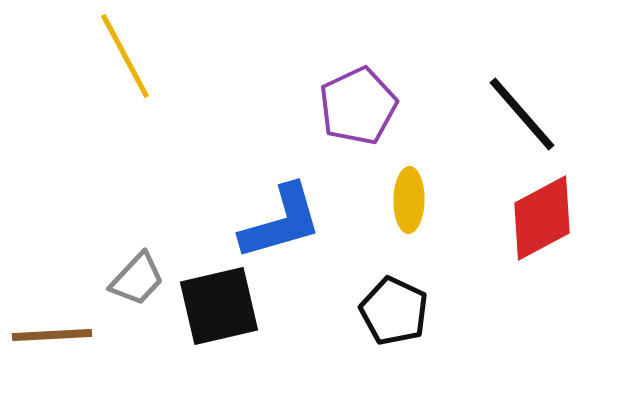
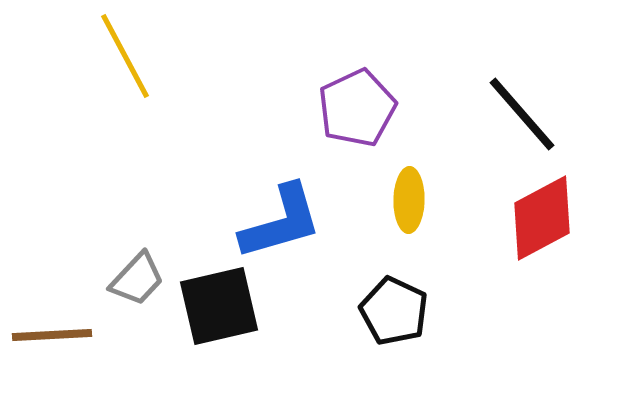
purple pentagon: moved 1 px left, 2 px down
